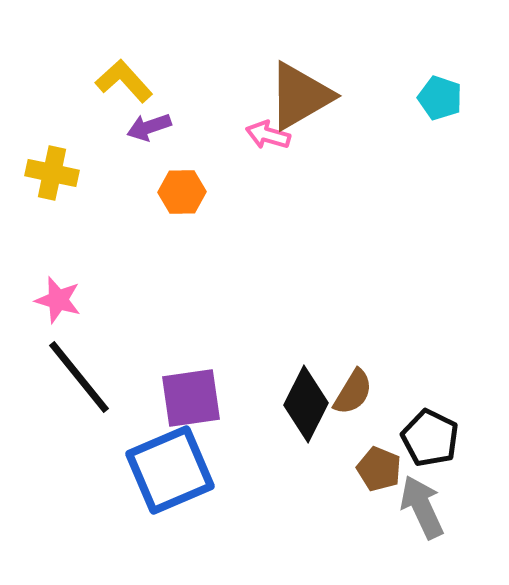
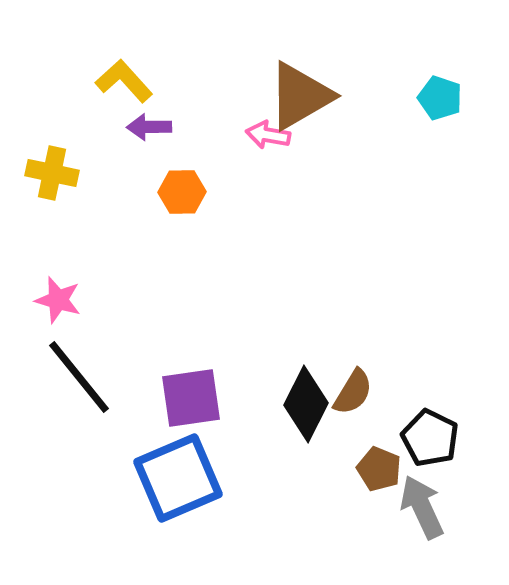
purple arrow: rotated 18 degrees clockwise
pink arrow: rotated 6 degrees counterclockwise
blue square: moved 8 px right, 8 px down
